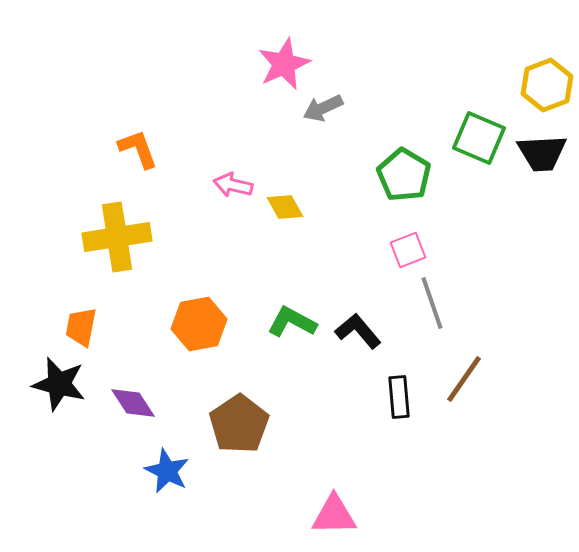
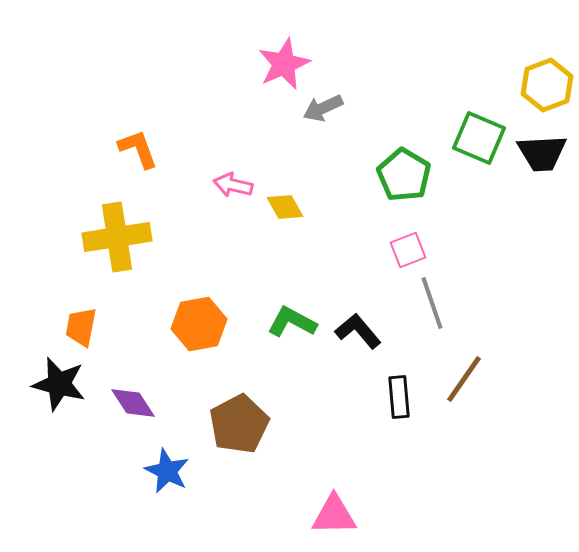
brown pentagon: rotated 6 degrees clockwise
